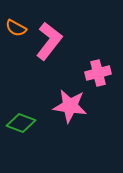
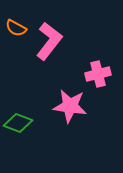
pink cross: moved 1 px down
green diamond: moved 3 px left
